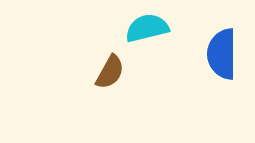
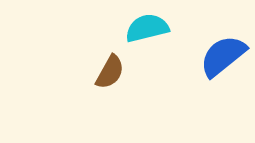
blue semicircle: moved 1 px right, 2 px down; rotated 51 degrees clockwise
